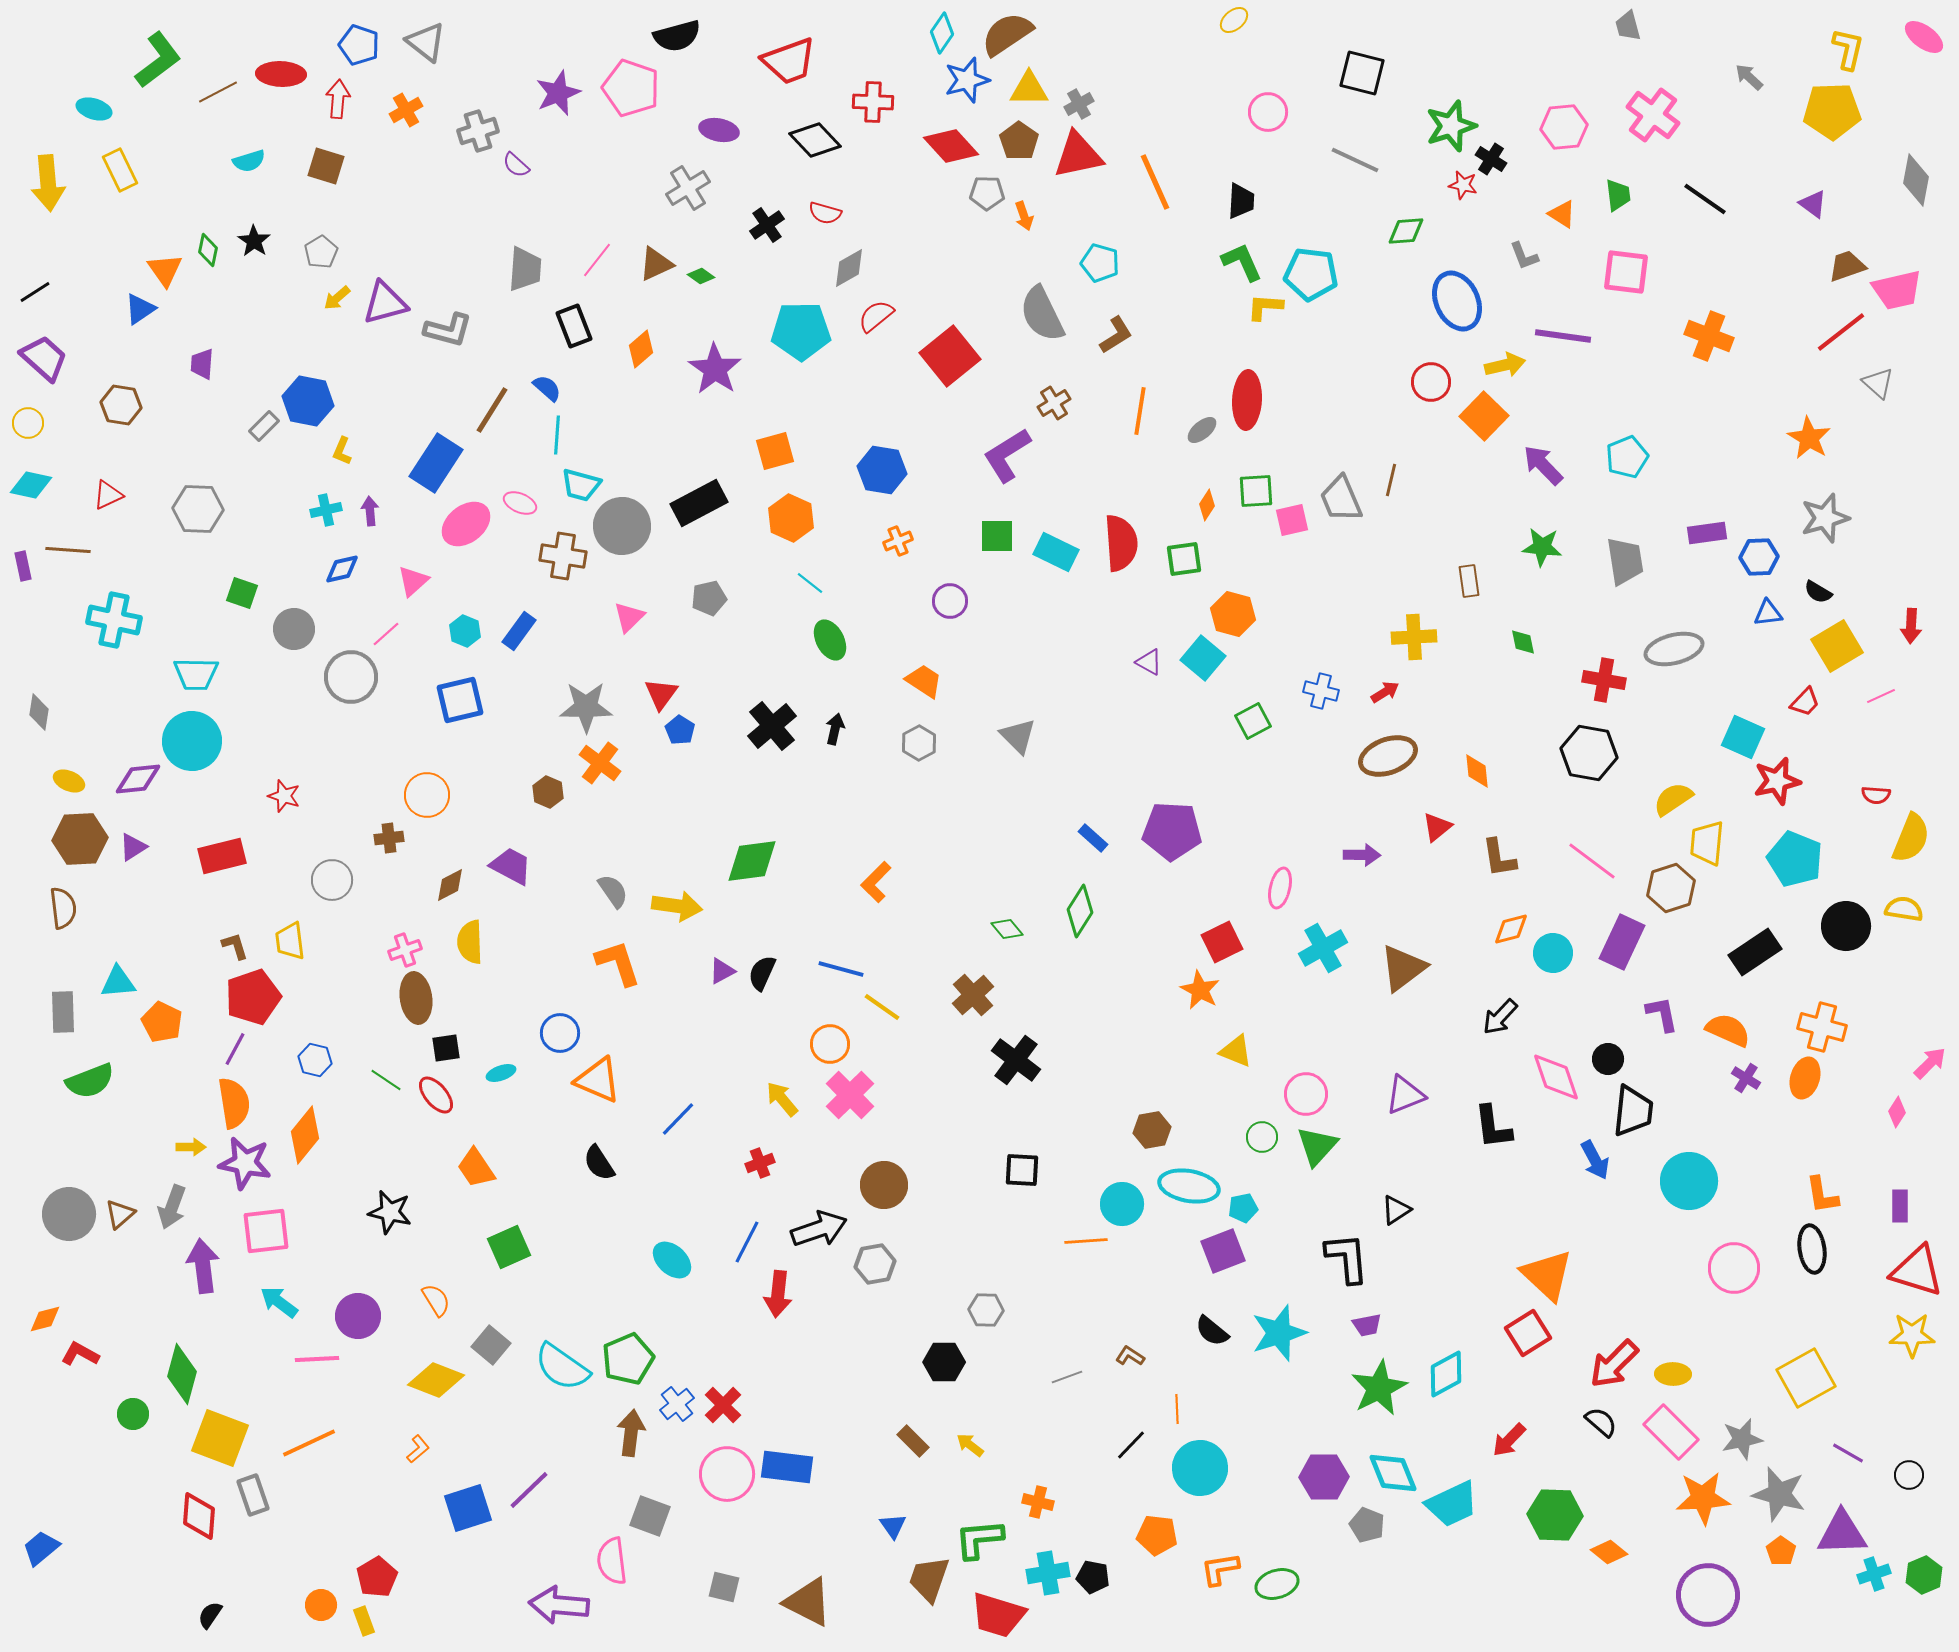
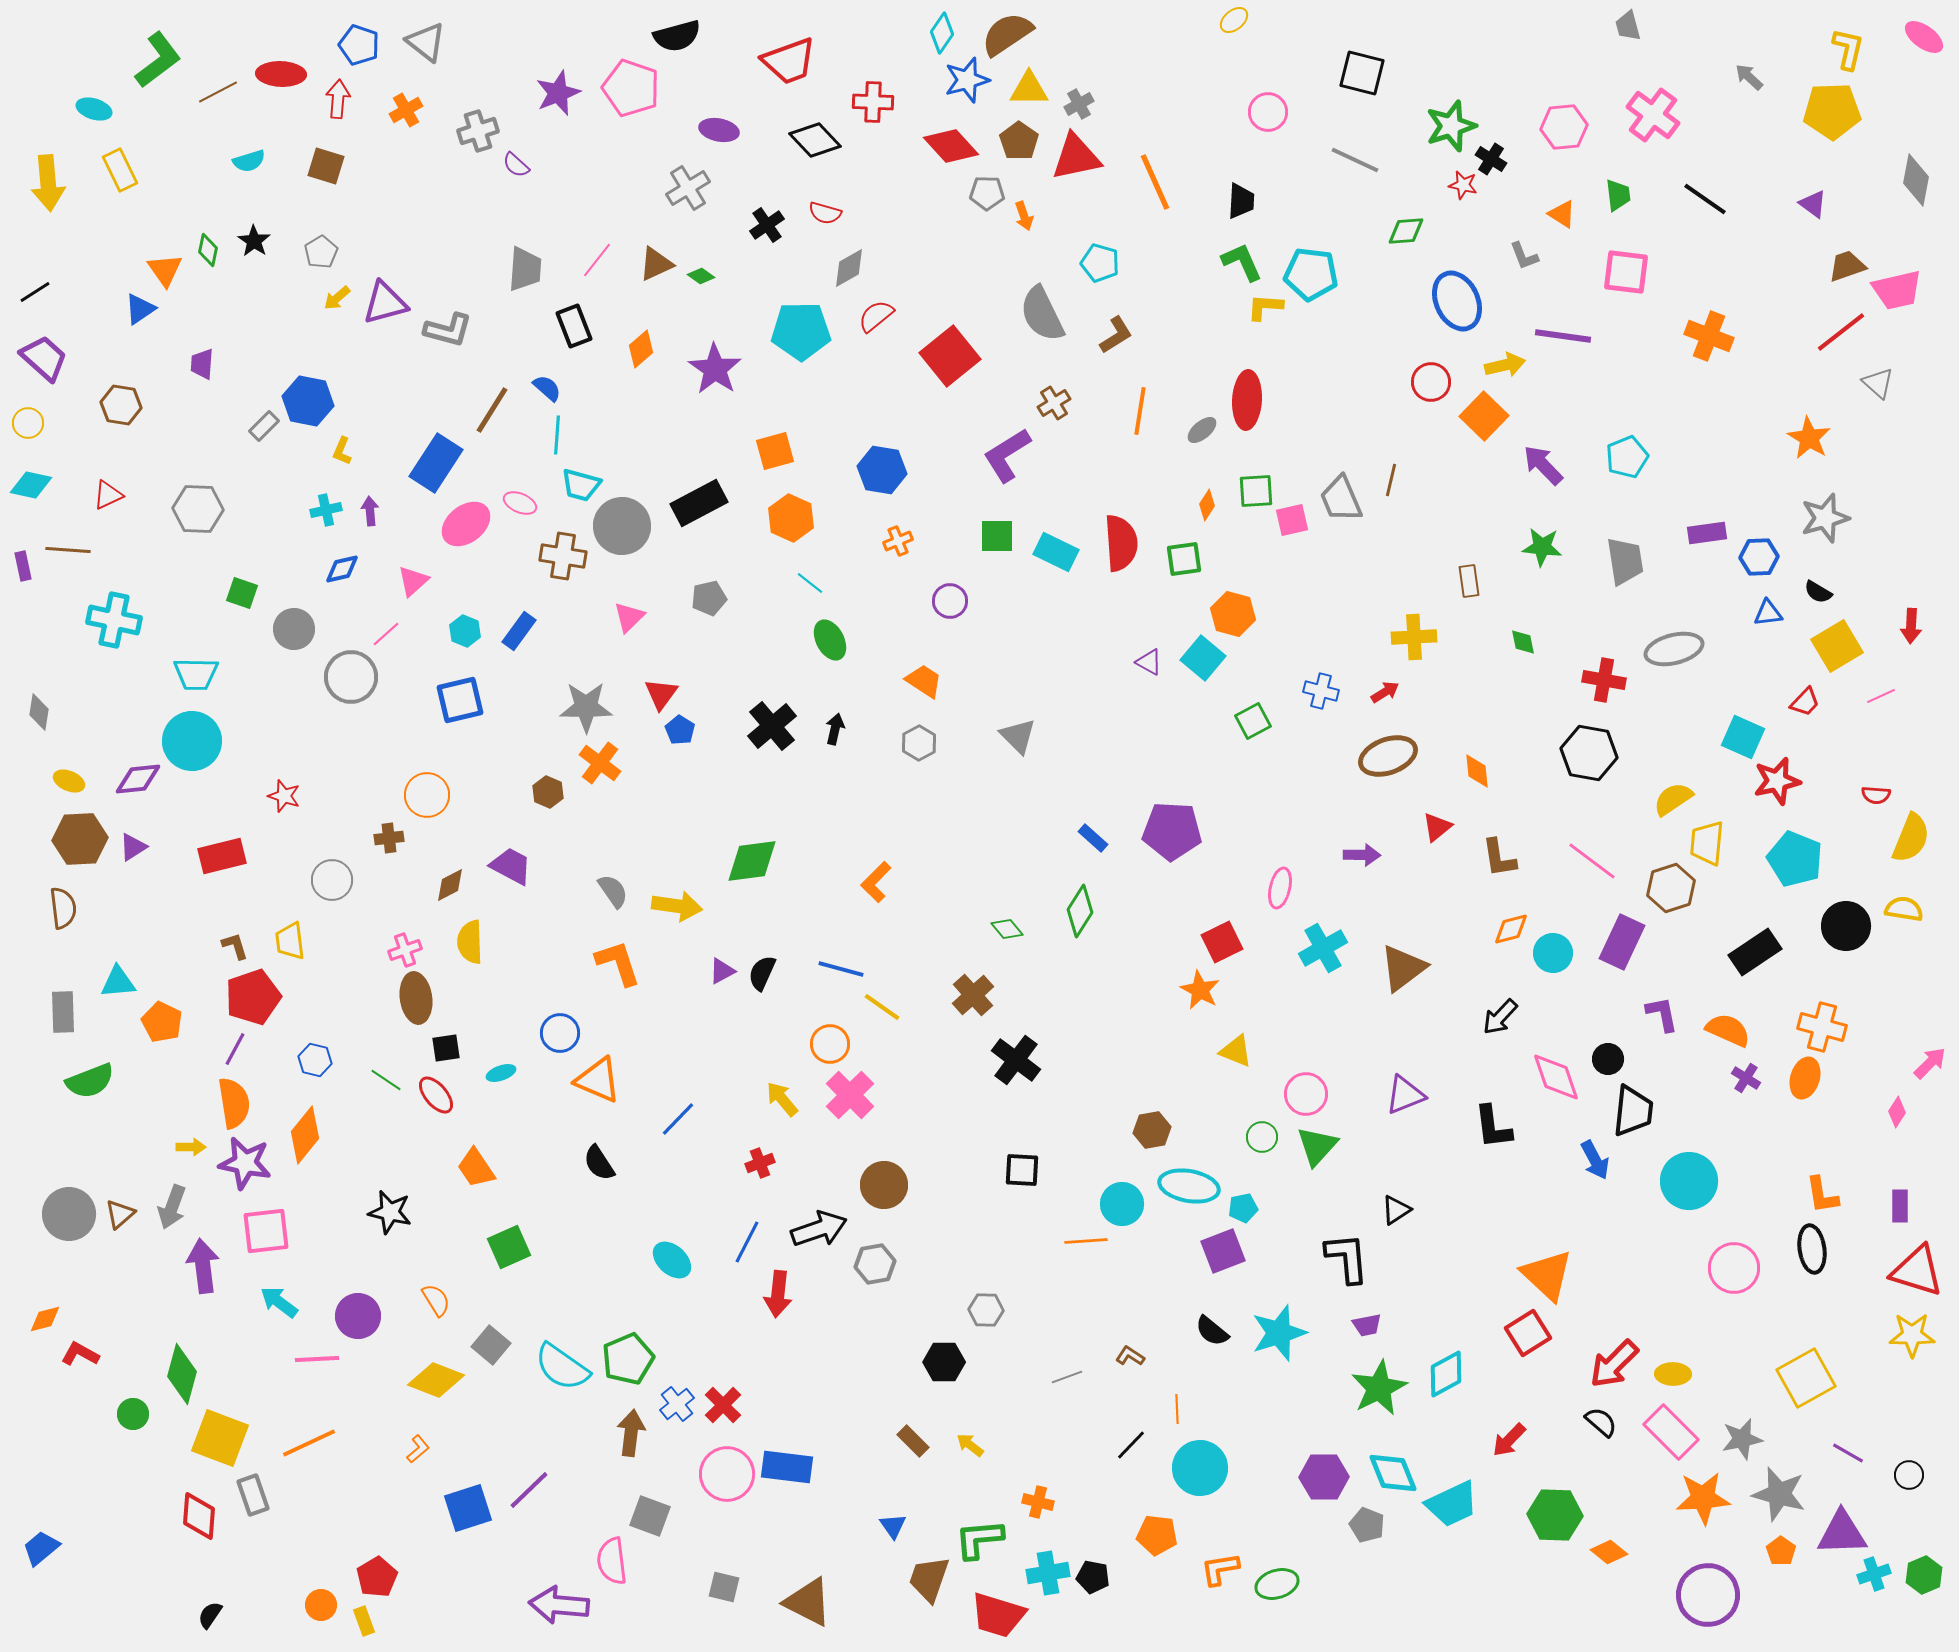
red triangle at (1078, 155): moved 2 px left, 2 px down
